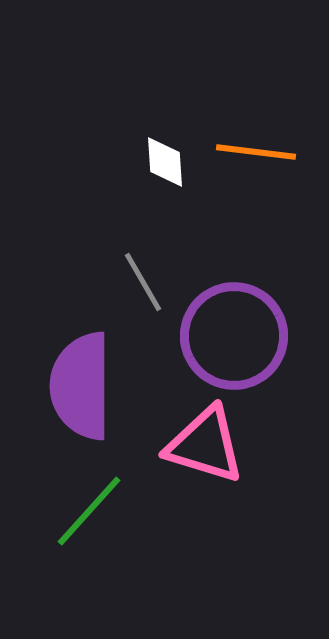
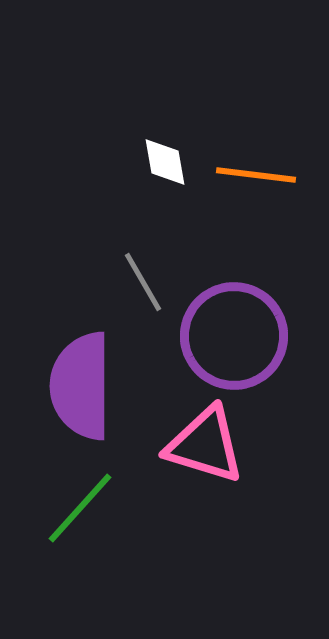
orange line: moved 23 px down
white diamond: rotated 6 degrees counterclockwise
green line: moved 9 px left, 3 px up
